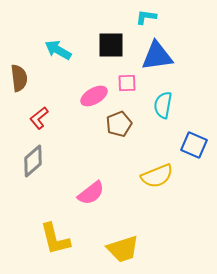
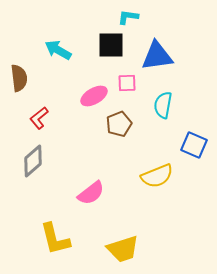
cyan L-shape: moved 18 px left
